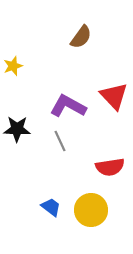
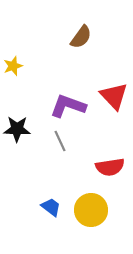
purple L-shape: rotated 9 degrees counterclockwise
